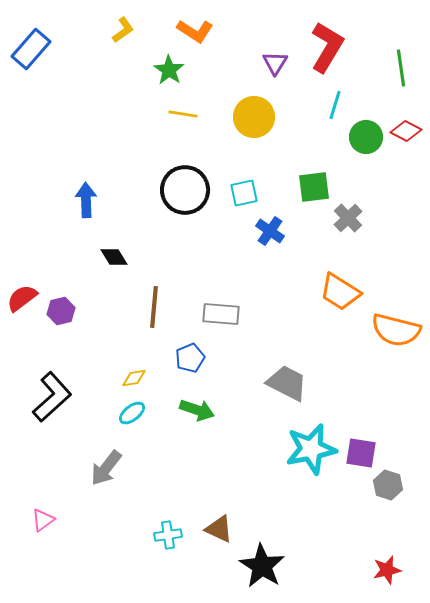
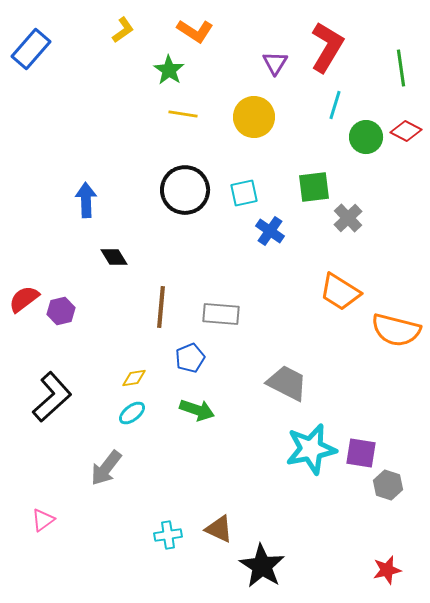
red semicircle: moved 2 px right, 1 px down
brown line: moved 7 px right
